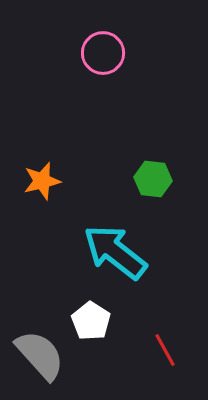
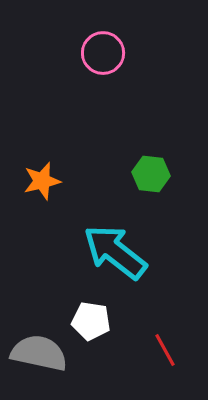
green hexagon: moved 2 px left, 5 px up
white pentagon: rotated 24 degrees counterclockwise
gray semicircle: moved 1 px left, 2 px up; rotated 36 degrees counterclockwise
